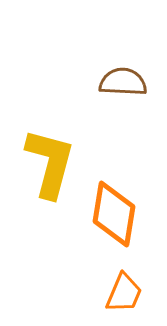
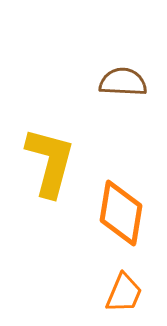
yellow L-shape: moved 1 px up
orange diamond: moved 7 px right, 1 px up
